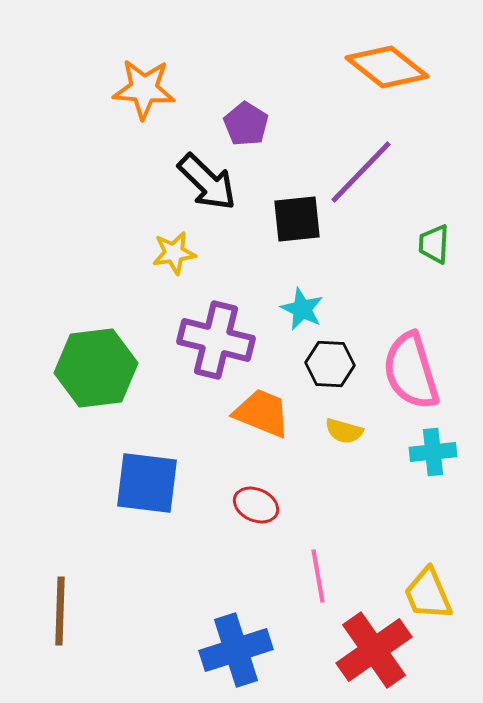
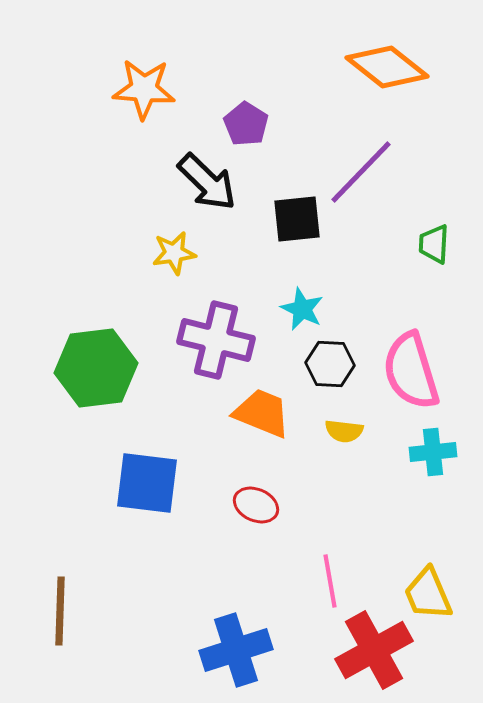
yellow semicircle: rotated 9 degrees counterclockwise
pink line: moved 12 px right, 5 px down
red cross: rotated 6 degrees clockwise
